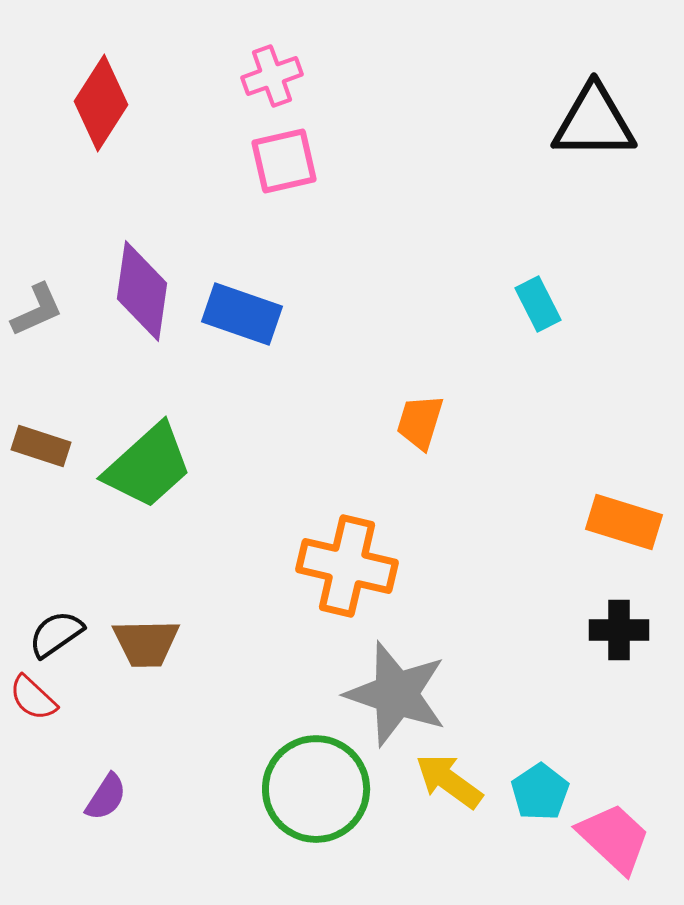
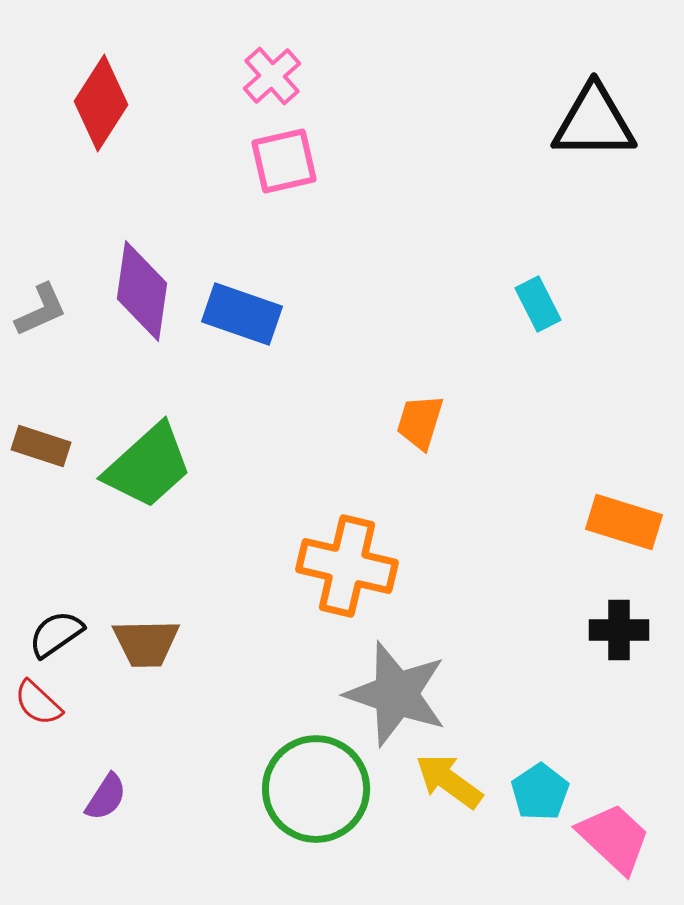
pink cross: rotated 22 degrees counterclockwise
gray L-shape: moved 4 px right
red semicircle: moved 5 px right, 5 px down
